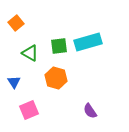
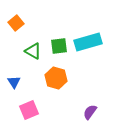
green triangle: moved 3 px right, 2 px up
purple semicircle: moved 1 px down; rotated 70 degrees clockwise
